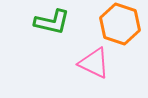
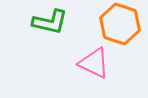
green L-shape: moved 2 px left
